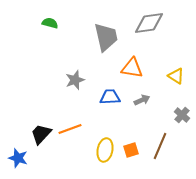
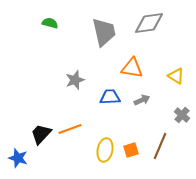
gray trapezoid: moved 2 px left, 5 px up
